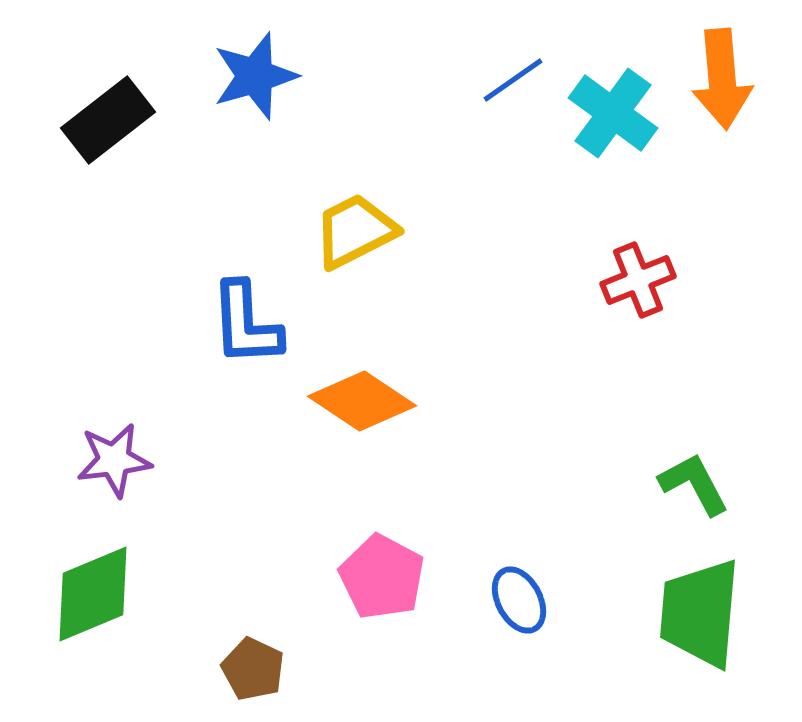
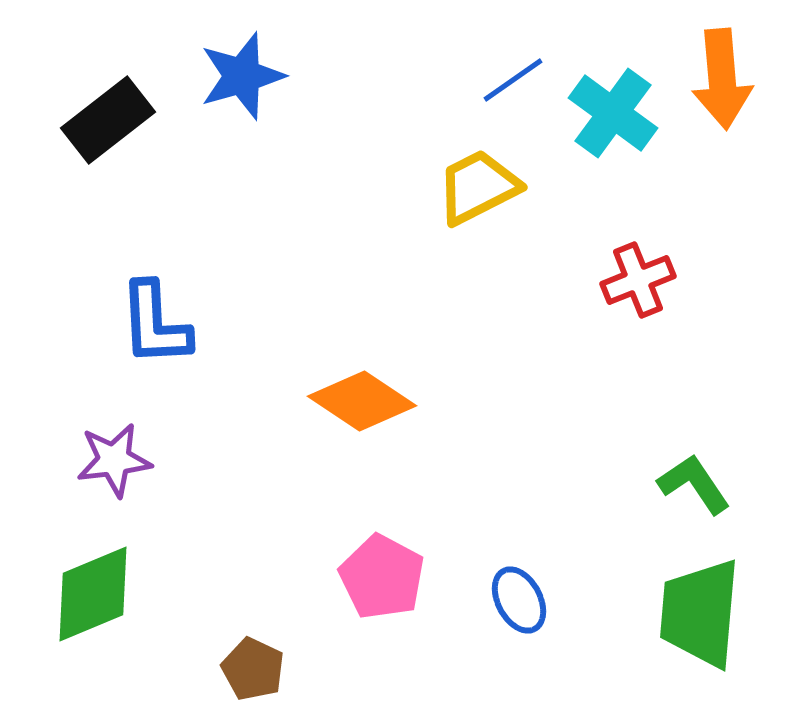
blue star: moved 13 px left
yellow trapezoid: moved 123 px right, 44 px up
blue L-shape: moved 91 px left
green L-shape: rotated 6 degrees counterclockwise
